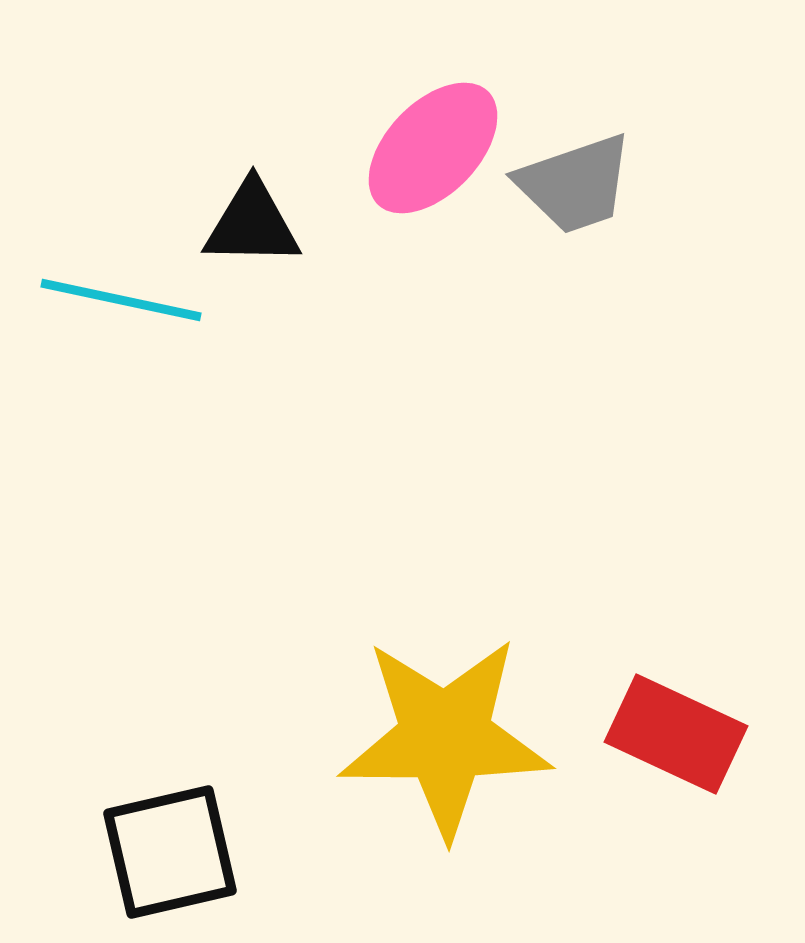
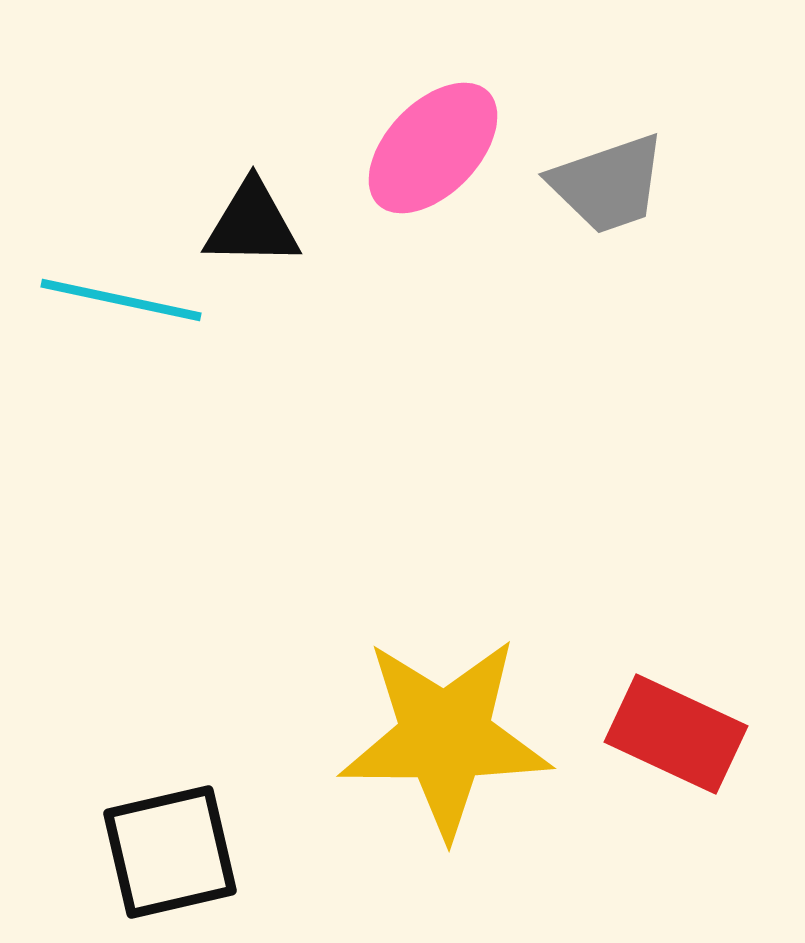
gray trapezoid: moved 33 px right
